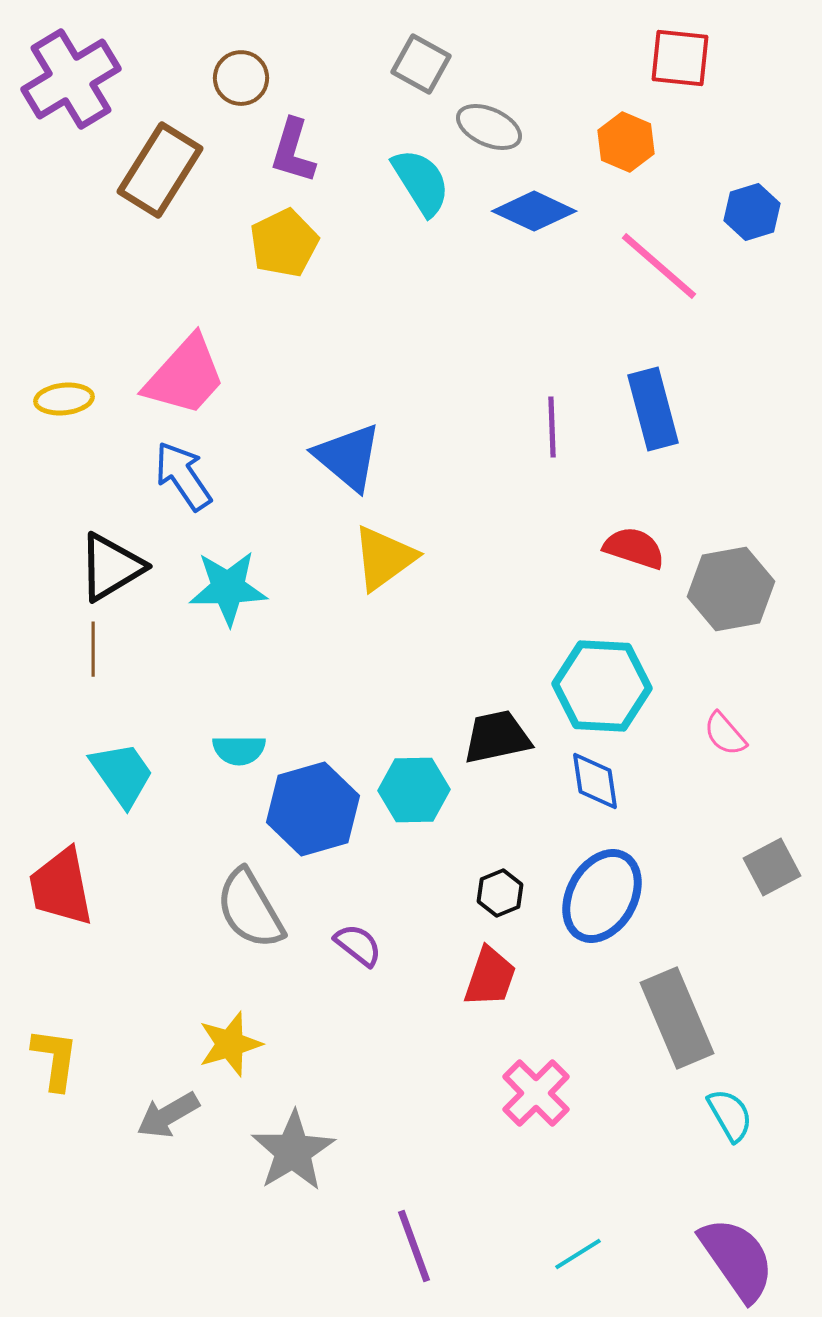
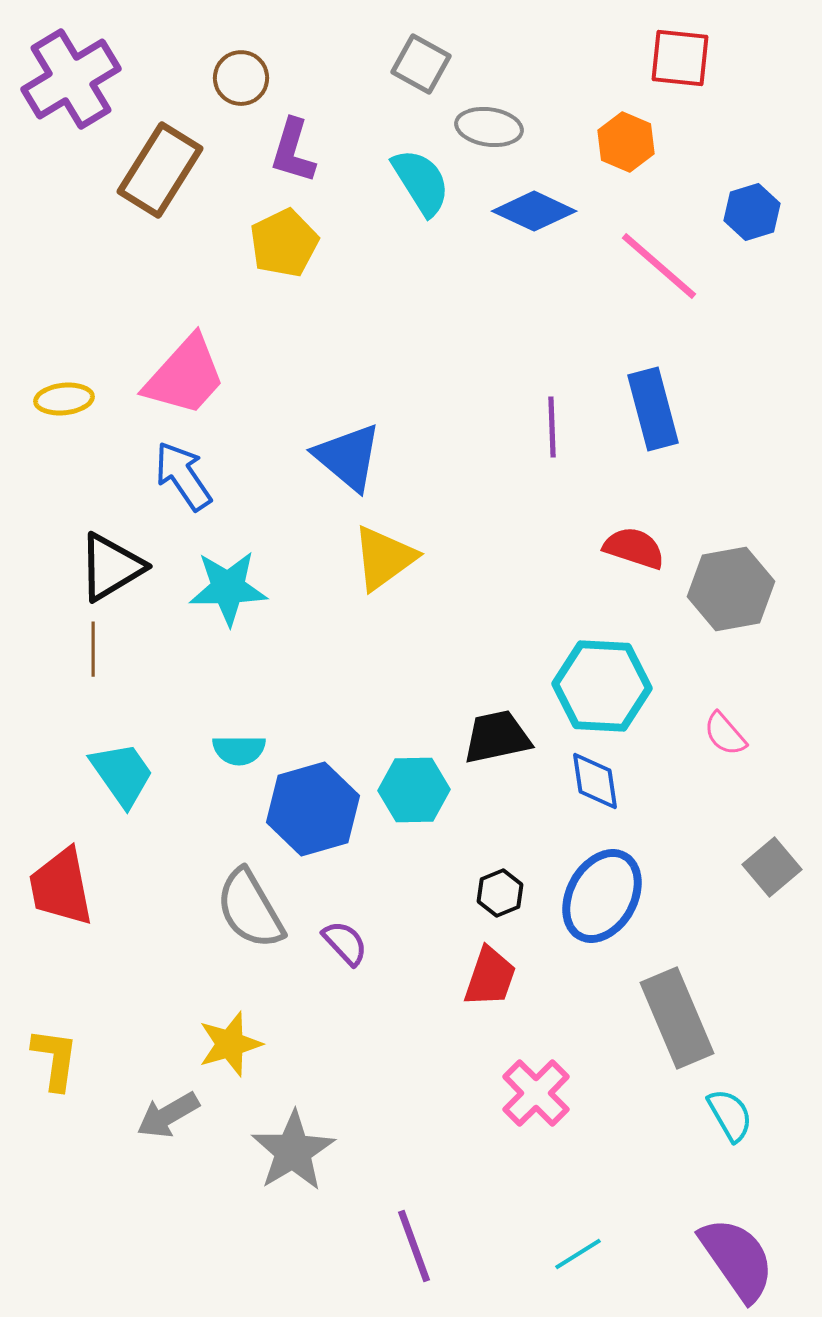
gray ellipse at (489, 127): rotated 16 degrees counterclockwise
gray square at (772, 867): rotated 12 degrees counterclockwise
purple semicircle at (358, 945): moved 13 px left, 2 px up; rotated 9 degrees clockwise
